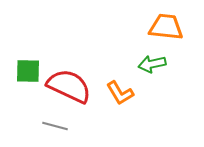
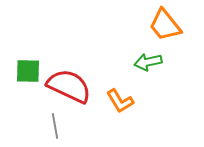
orange trapezoid: moved 1 px left, 2 px up; rotated 135 degrees counterclockwise
green arrow: moved 4 px left, 2 px up
orange L-shape: moved 8 px down
gray line: rotated 65 degrees clockwise
